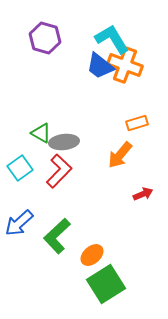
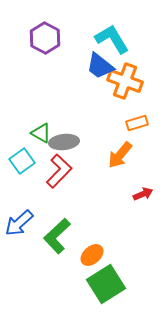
purple hexagon: rotated 12 degrees clockwise
orange cross: moved 16 px down
cyan square: moved 2 px right, 7 px up
